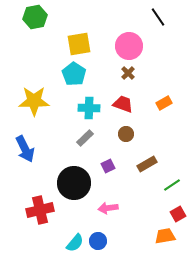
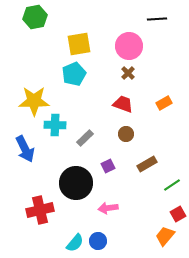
black line: moved 1 px left, 2 px down; rotated 60 degrees counterclockwise
cyan pentagon: rotated 15 degrees clockwise
cyan cross: moved 34 px left, 17 px down
black circle: moved 2 px right
orange trapezoid: rotated 40 degrees counterclockwise
